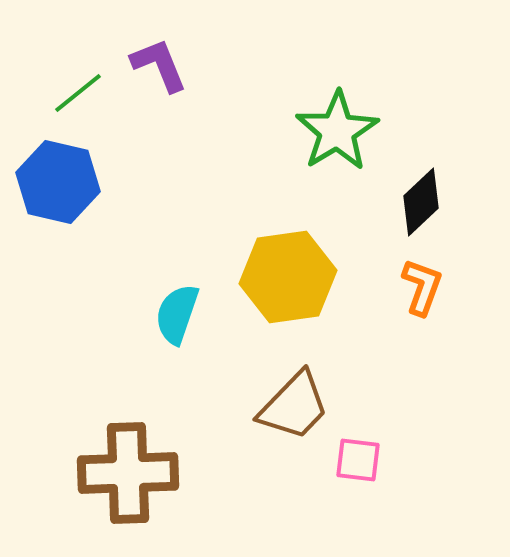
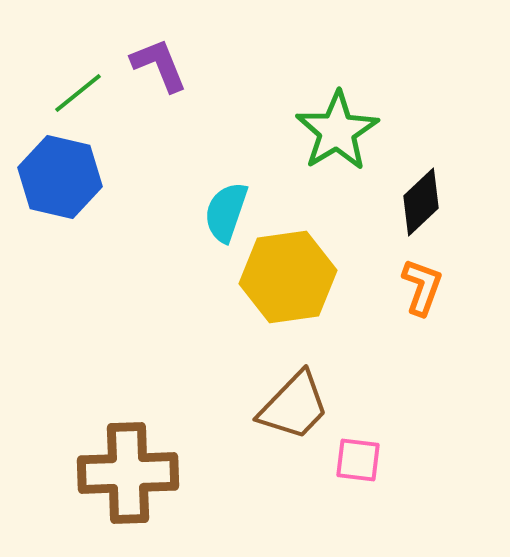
blue hexagon: moved 2 px right, 5 px up
cyan semicircle: moved 49 px right, 102 px up
